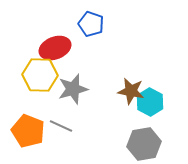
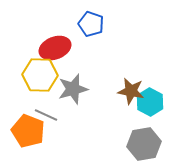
gray line: moved 15 px left, 11 px up
